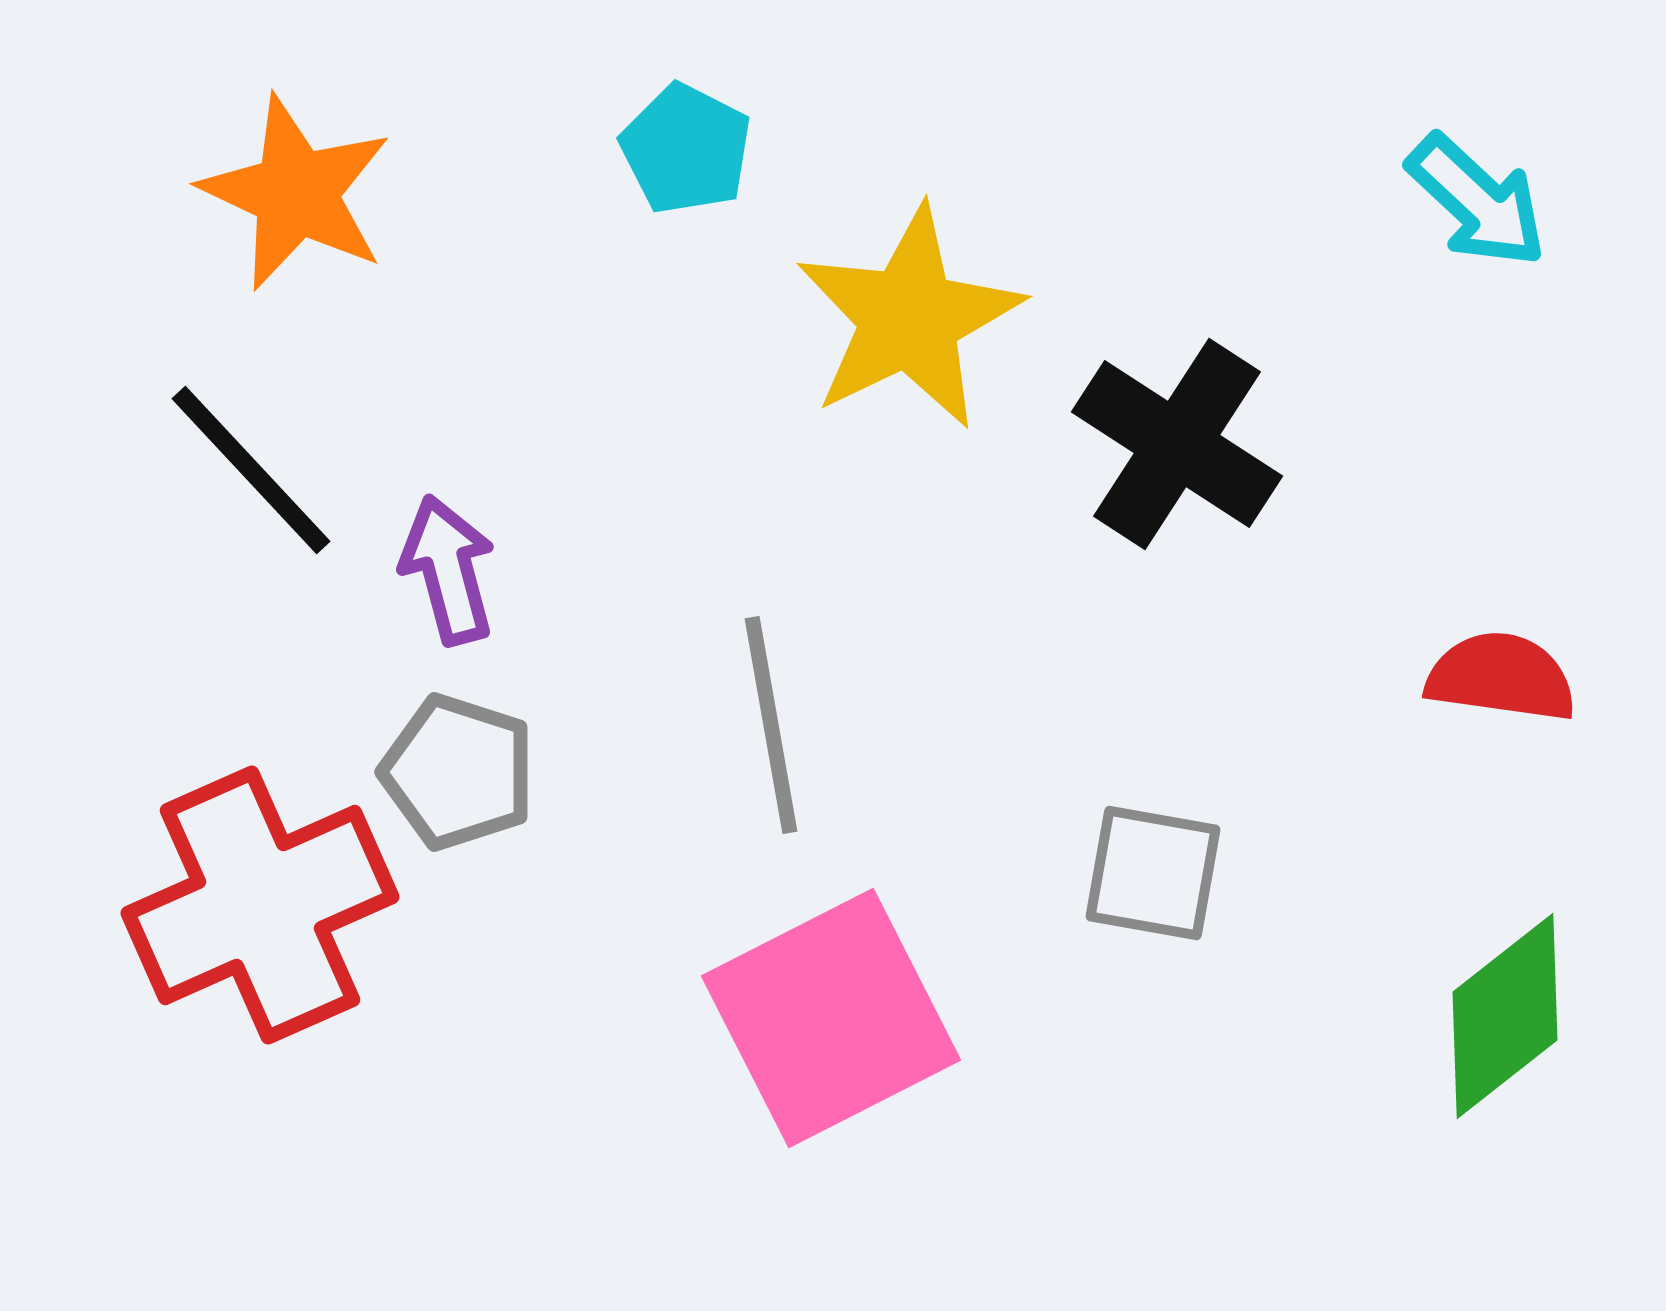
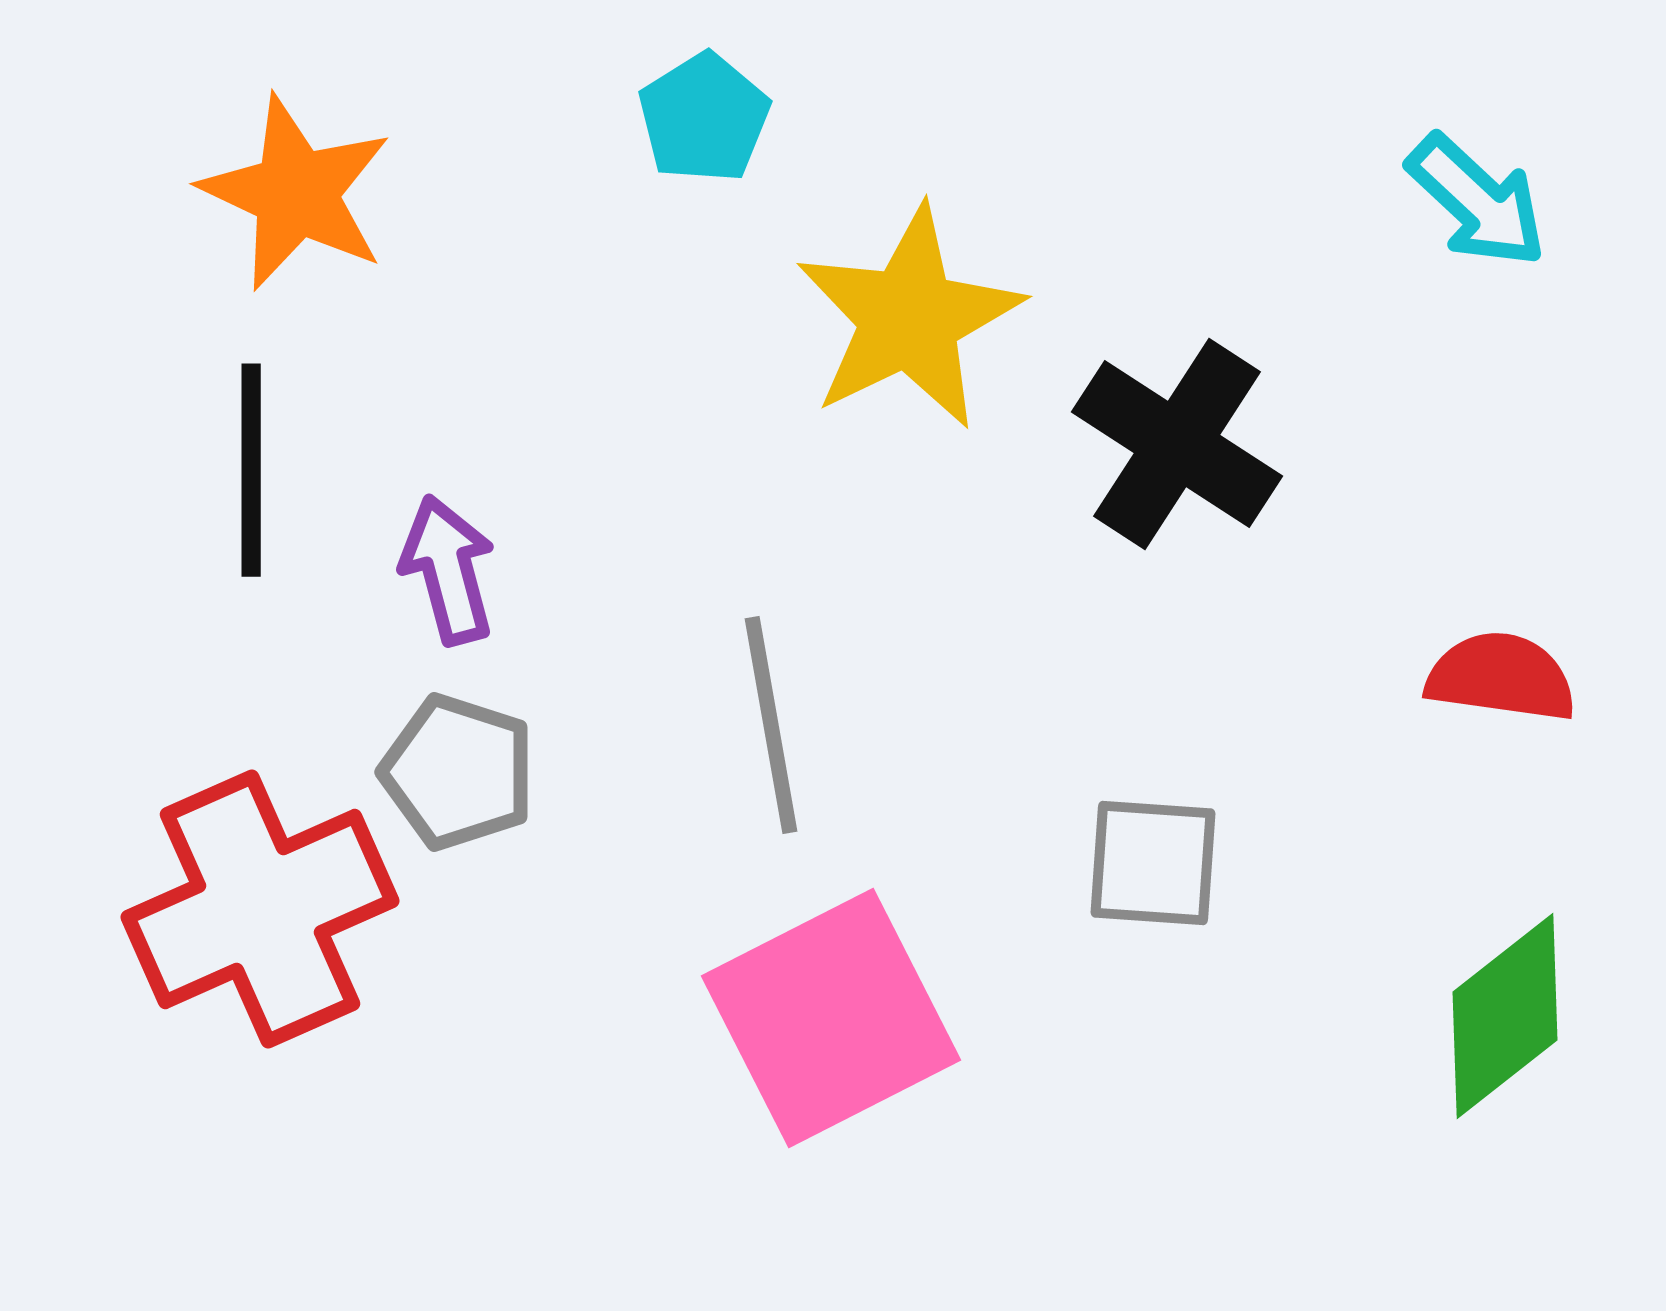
cyan pentagon: moved 18 px right, 31 px up; rotated 13 degrees clockwise
black line: rotated 43 degrees clockwise
gray square: moved 10 px up; rotated 6 degrees counterclockwise
red cross: moved 4 px down
